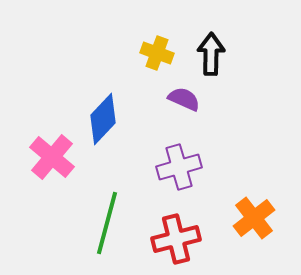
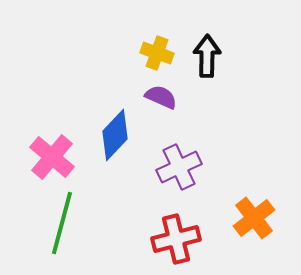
black arrow: moved 4 px left, 2 px down
purple semicircle: moved 23 px left, 2 px up
blue diamond: moved 12 px right, 16 px down
purple cross: rotated 9 degrees counterclockwise
green line: moved 45 px left
